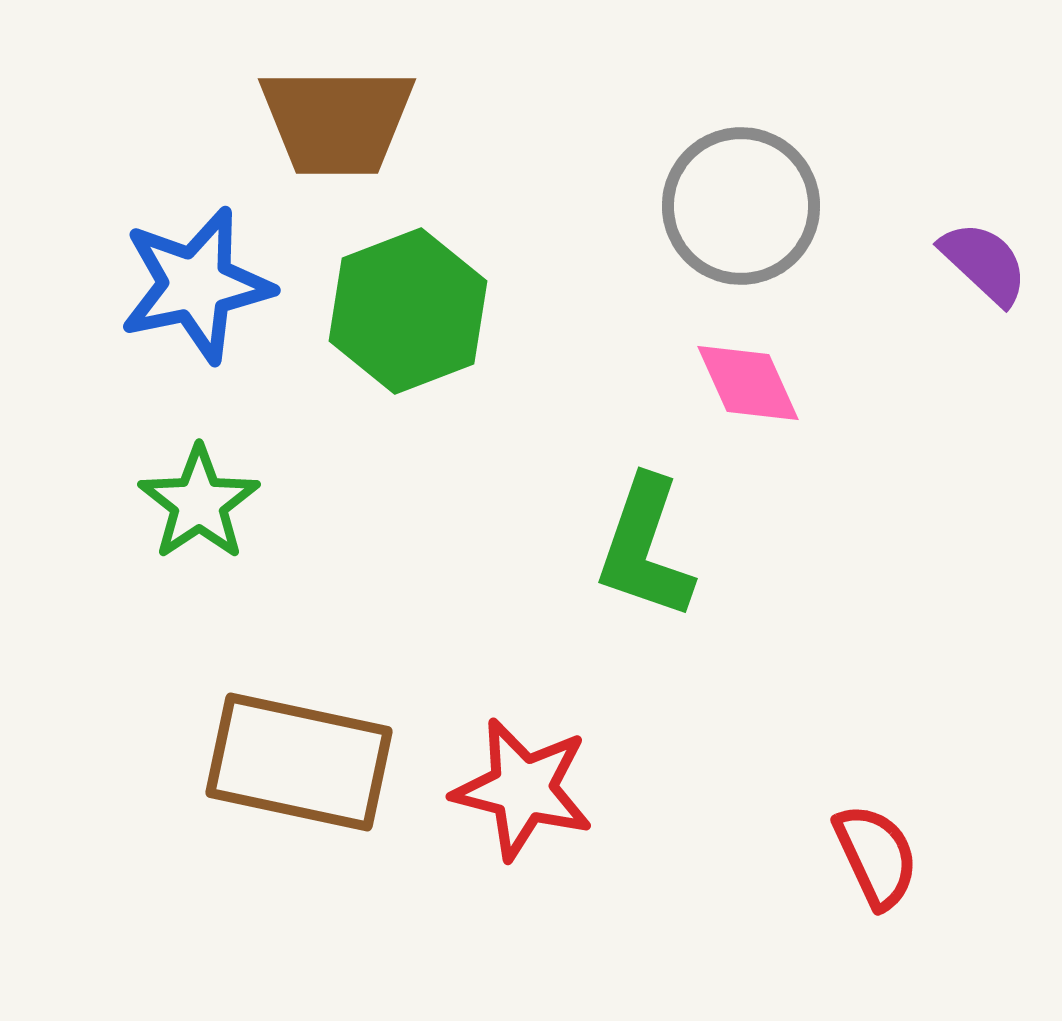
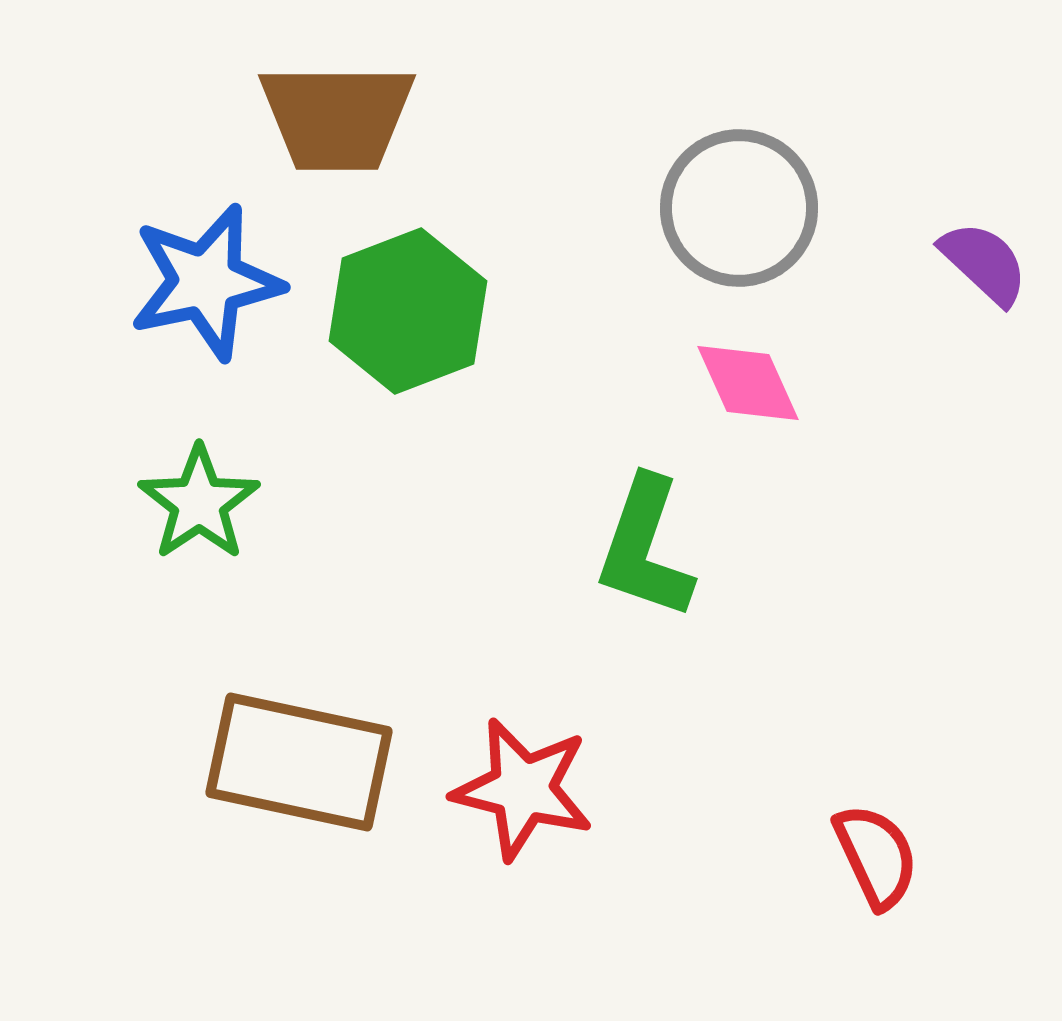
brown trapezoid: moved 4 px up
gray circle: moved 2 px left, 2 px down
blue star: moved 10 px right, 3 px up
